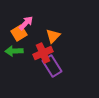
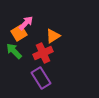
orange triangle: rotated 14 degrees clockwise
green arrow: rotated 48 degrees clockwise
purple rectangle: moved 11 px left, 12 px down
